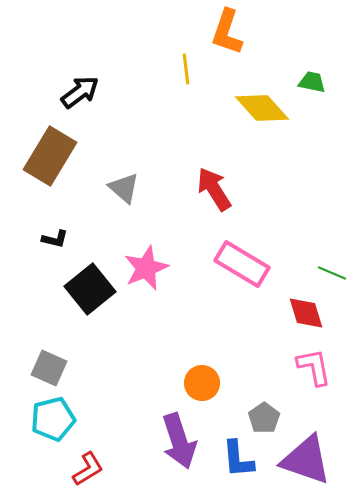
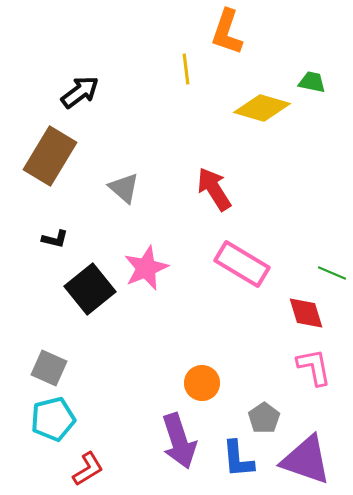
yellow diamond: rotated 32 degrees counterclockwise
